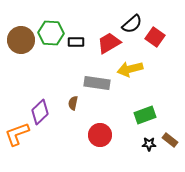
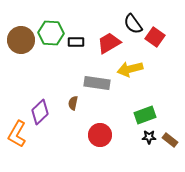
black semicircle: moved 1 px right; rotated 95 degrees clockwise
orange L-shape: rotated 40 degrees counterclockwise
black star: moved 7 px up
